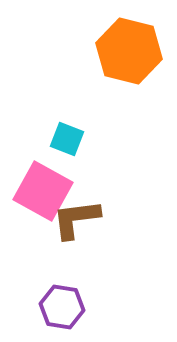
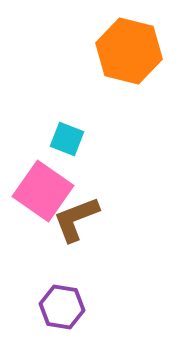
pink square: rotated 6 degrees clockwise
brown L-shape: rotated 14 degrees counterclockwise
